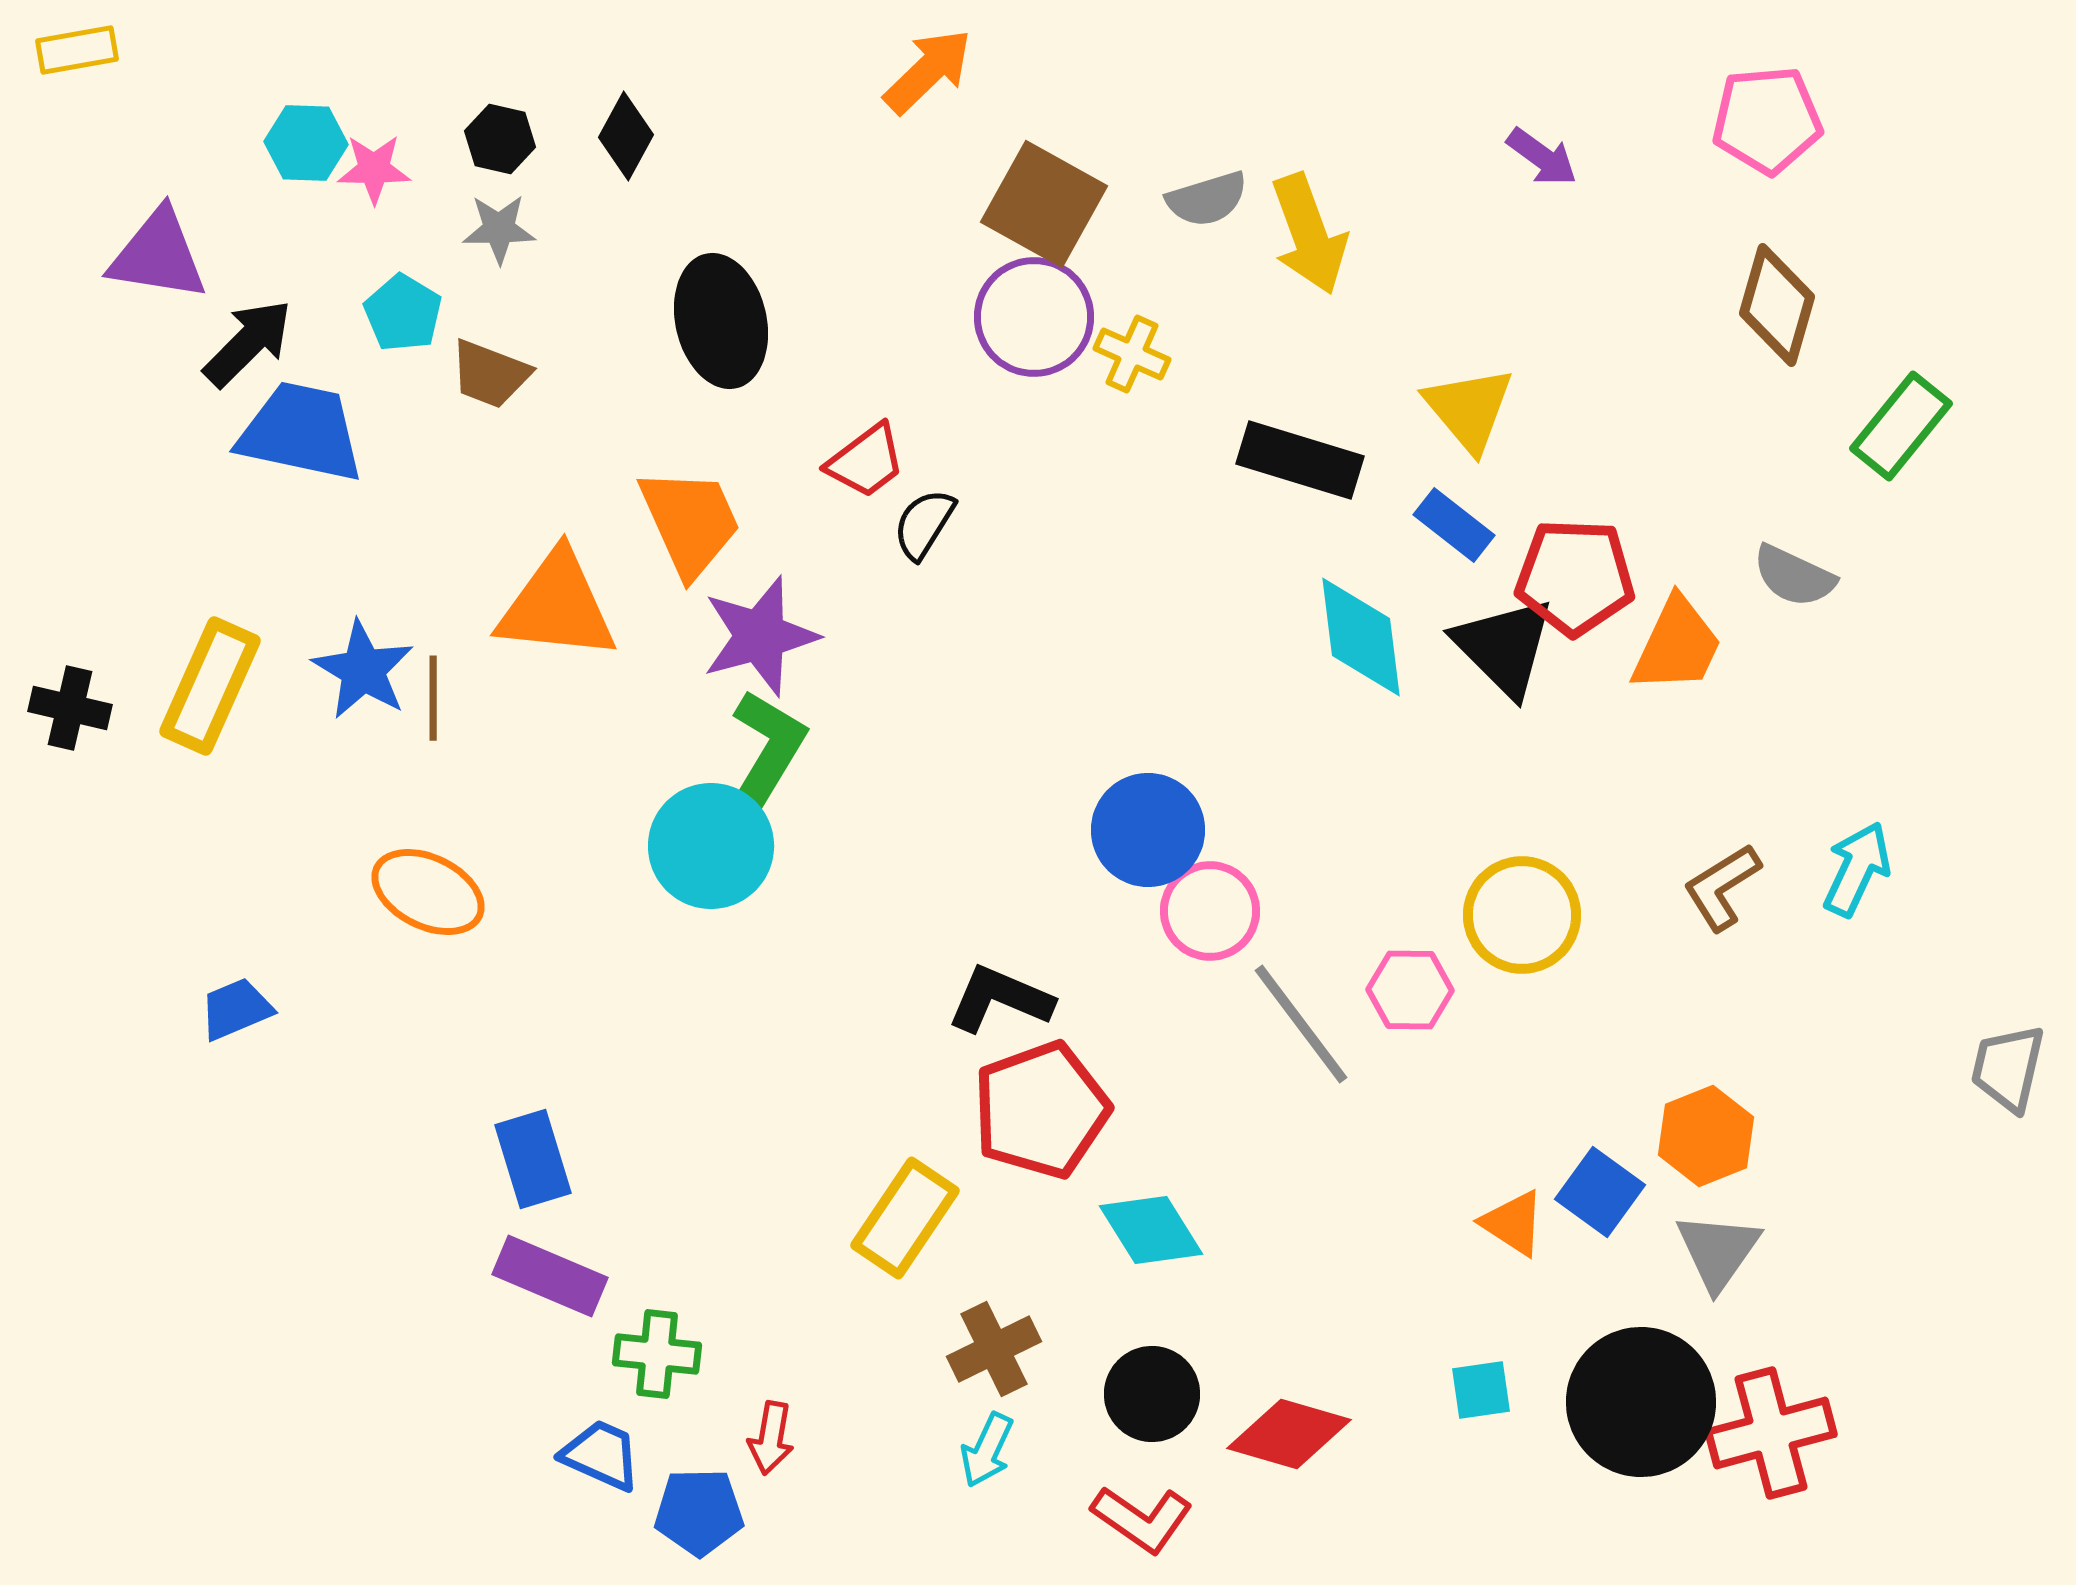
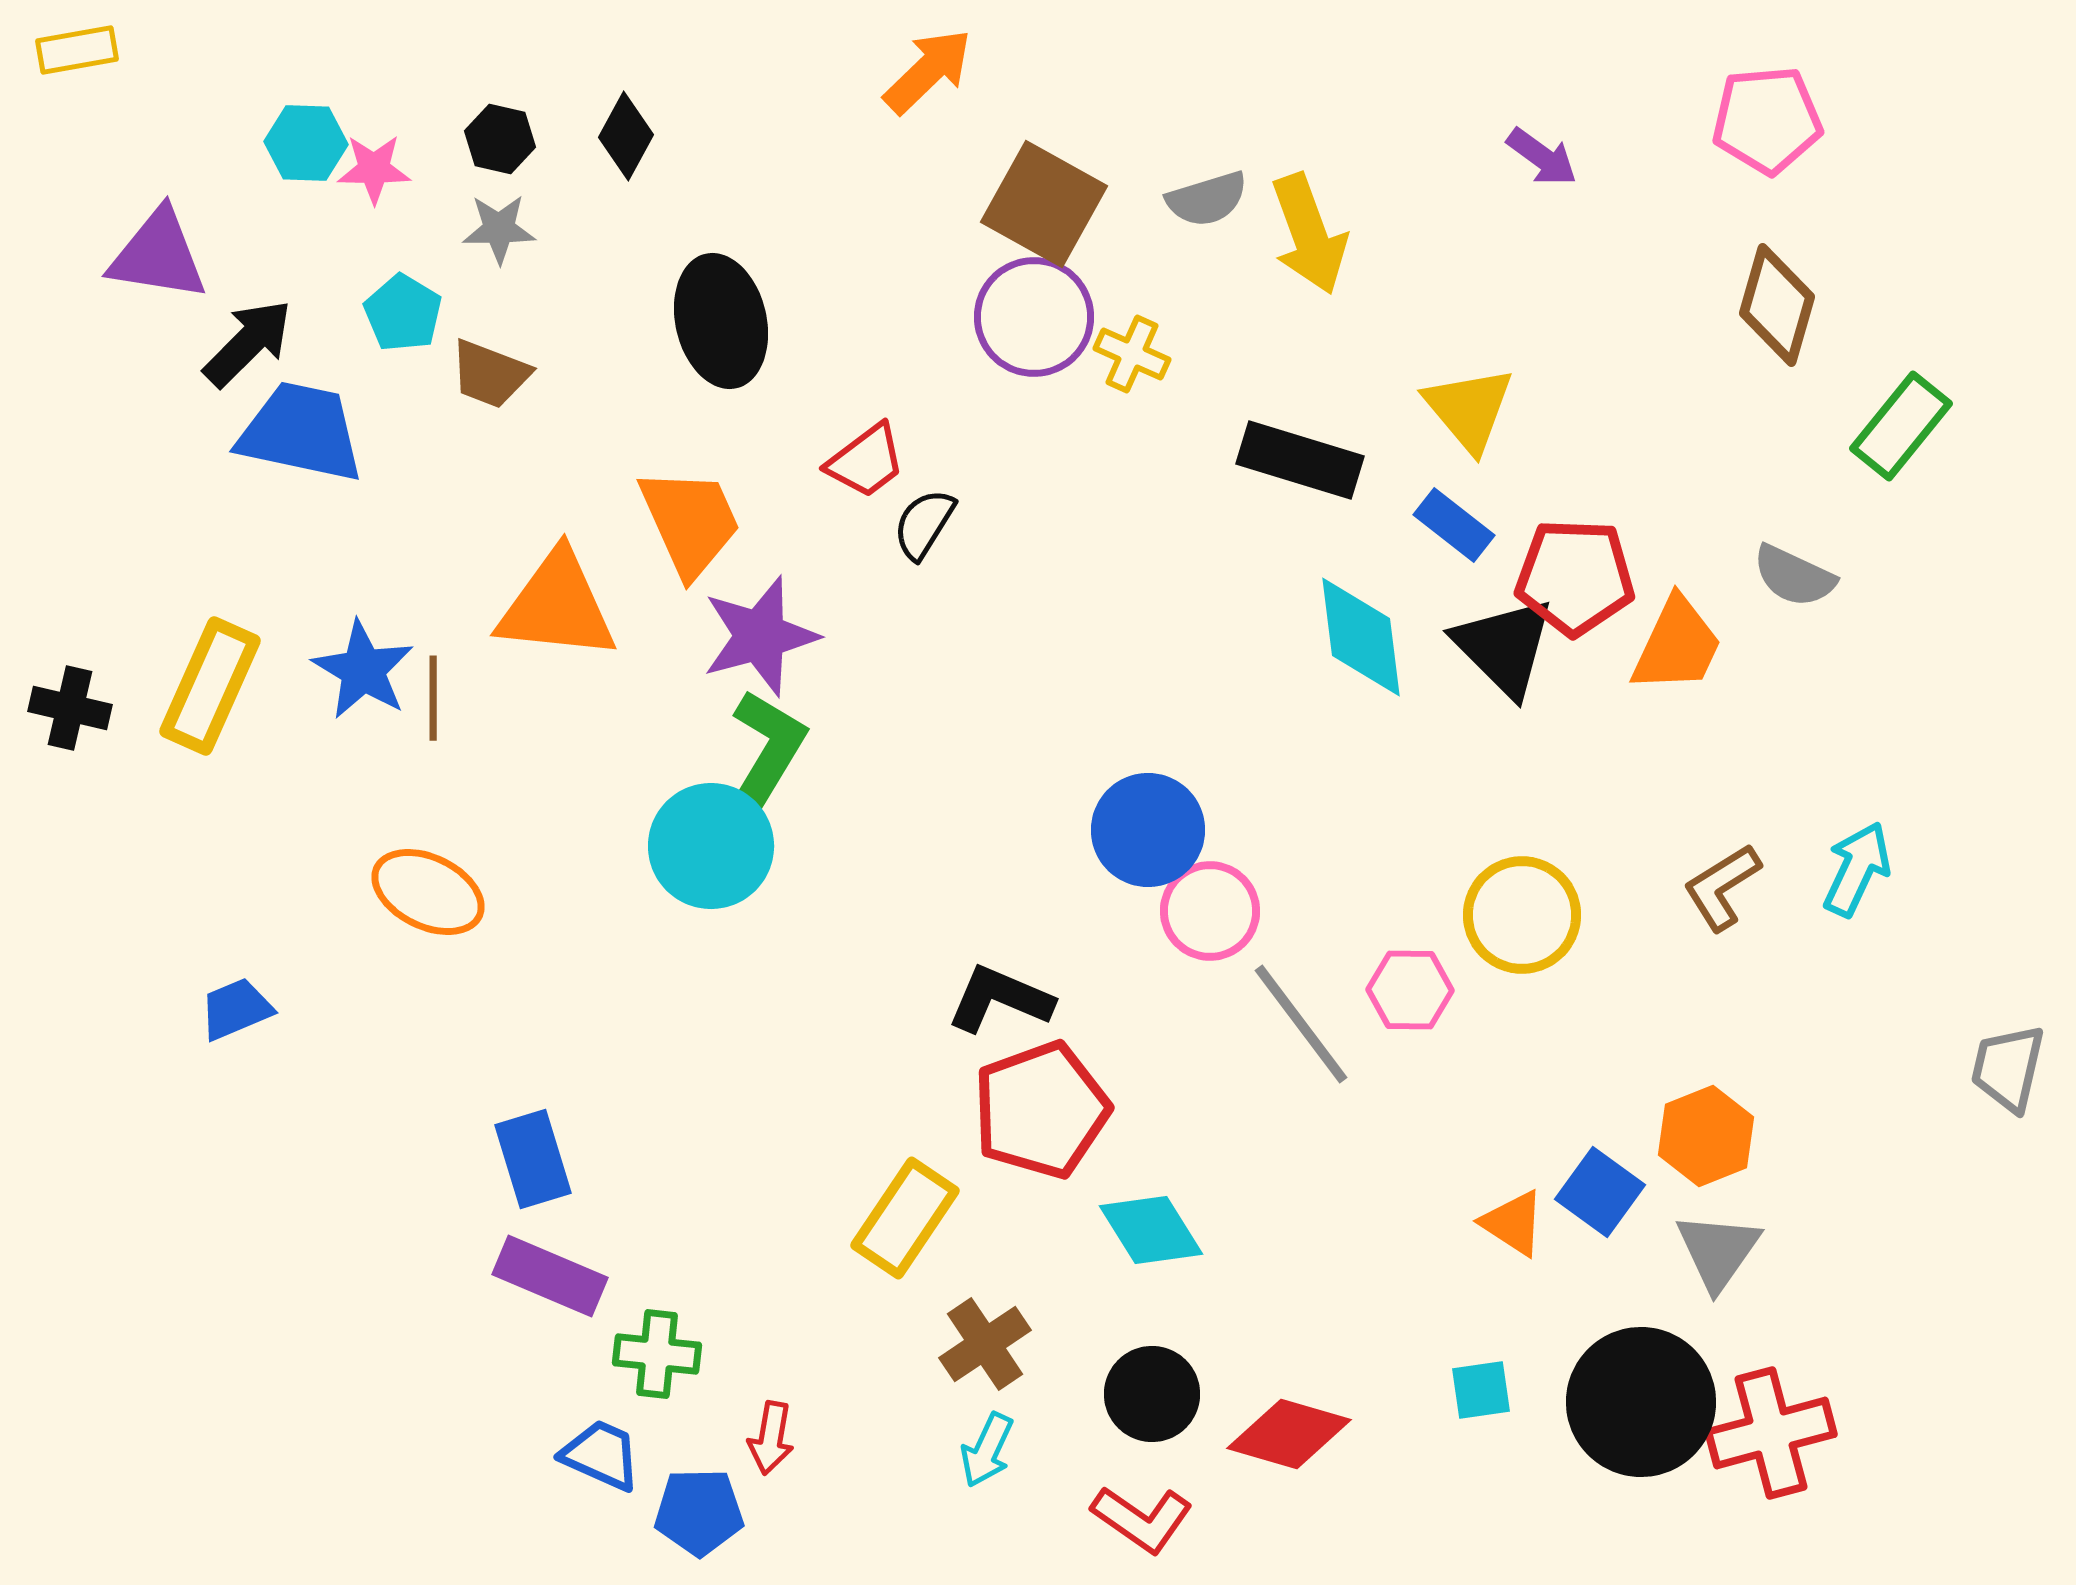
brown cross at (994, 1349): moved 9 px left, 5 px up; rotated 8 degrees counterclockwise
